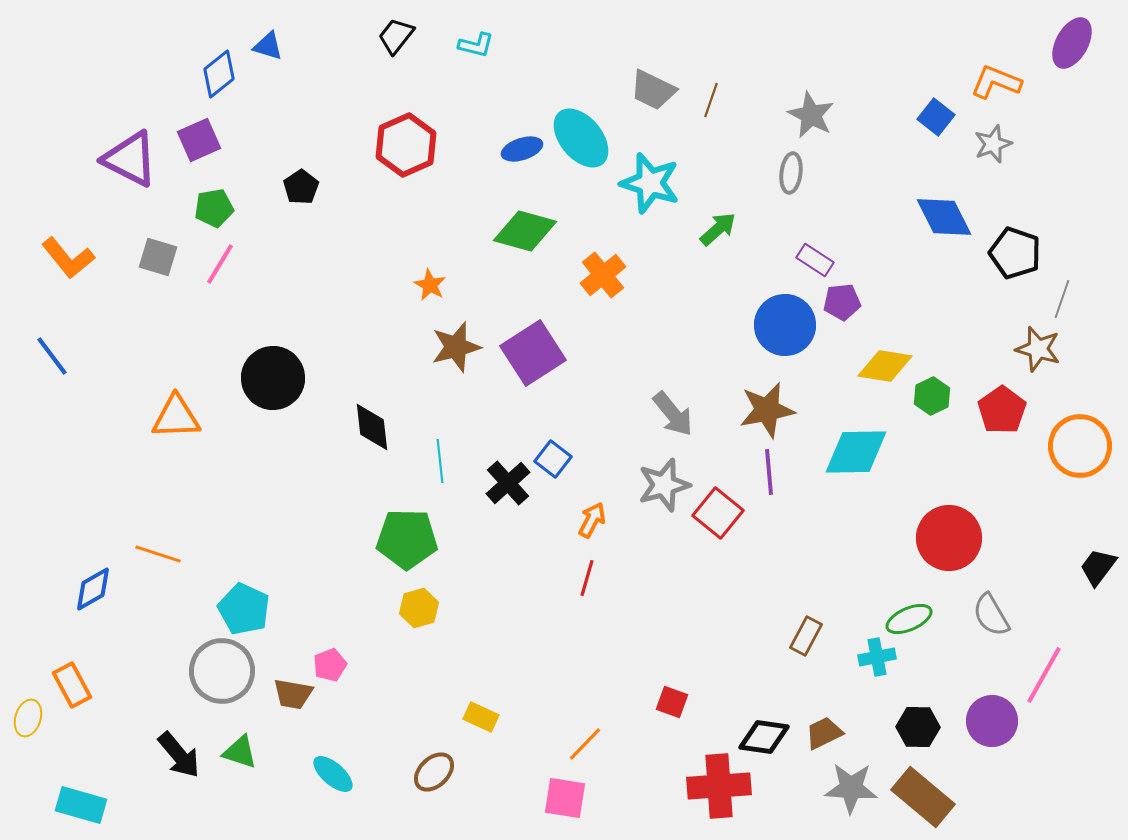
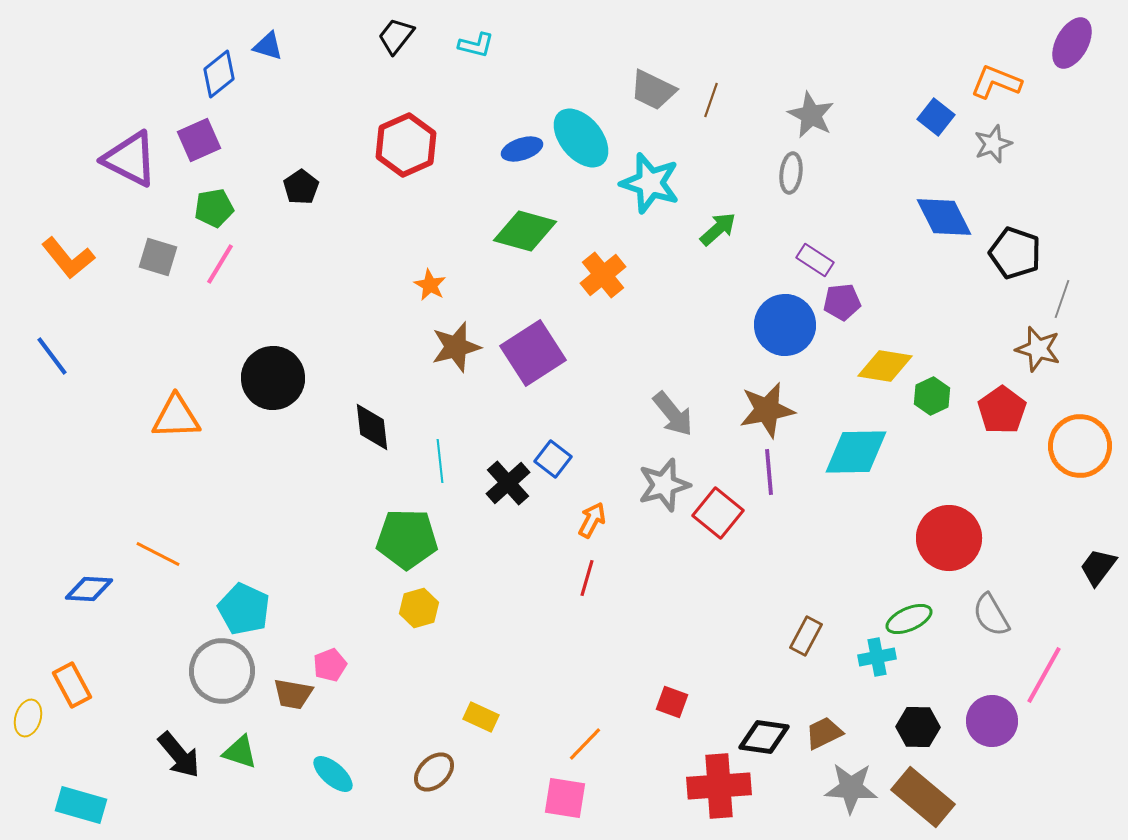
orange line at (158, 554): rotated 9 degrees clockwise
blue diamond at (93, 589): moved 4 px left; rotated 33 degrees clockwise
